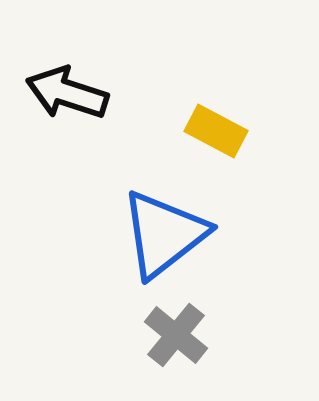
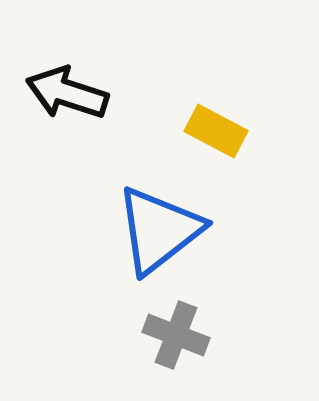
blue triangle: moved 5 px left, 4 px up
gray cross: rotated 18 degrees counterclockwise
